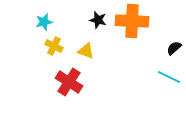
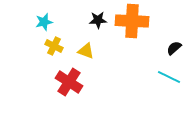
black star: rotated 18 degrees counterclockwise
